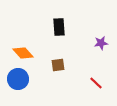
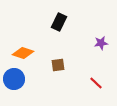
black rectangle: moved 5 px up; rotated 30 degrees clockwise
orange diamond: rotated 30 degrees counterclockwise
blue circle: moved 4 px left
